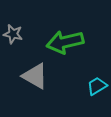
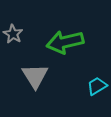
gray star: rotated 18 degrees clockwise
gray triangle: rotated 28 degrees clockwise
